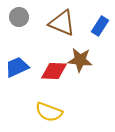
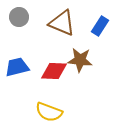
blue trapezoid: rotated 10 degrees clockwise
